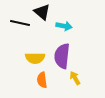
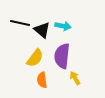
black triangle: moved 18 px down
cyan arrow: moved 1 px left
yellow semicircle: rotated 54 degrees counterclockwise
